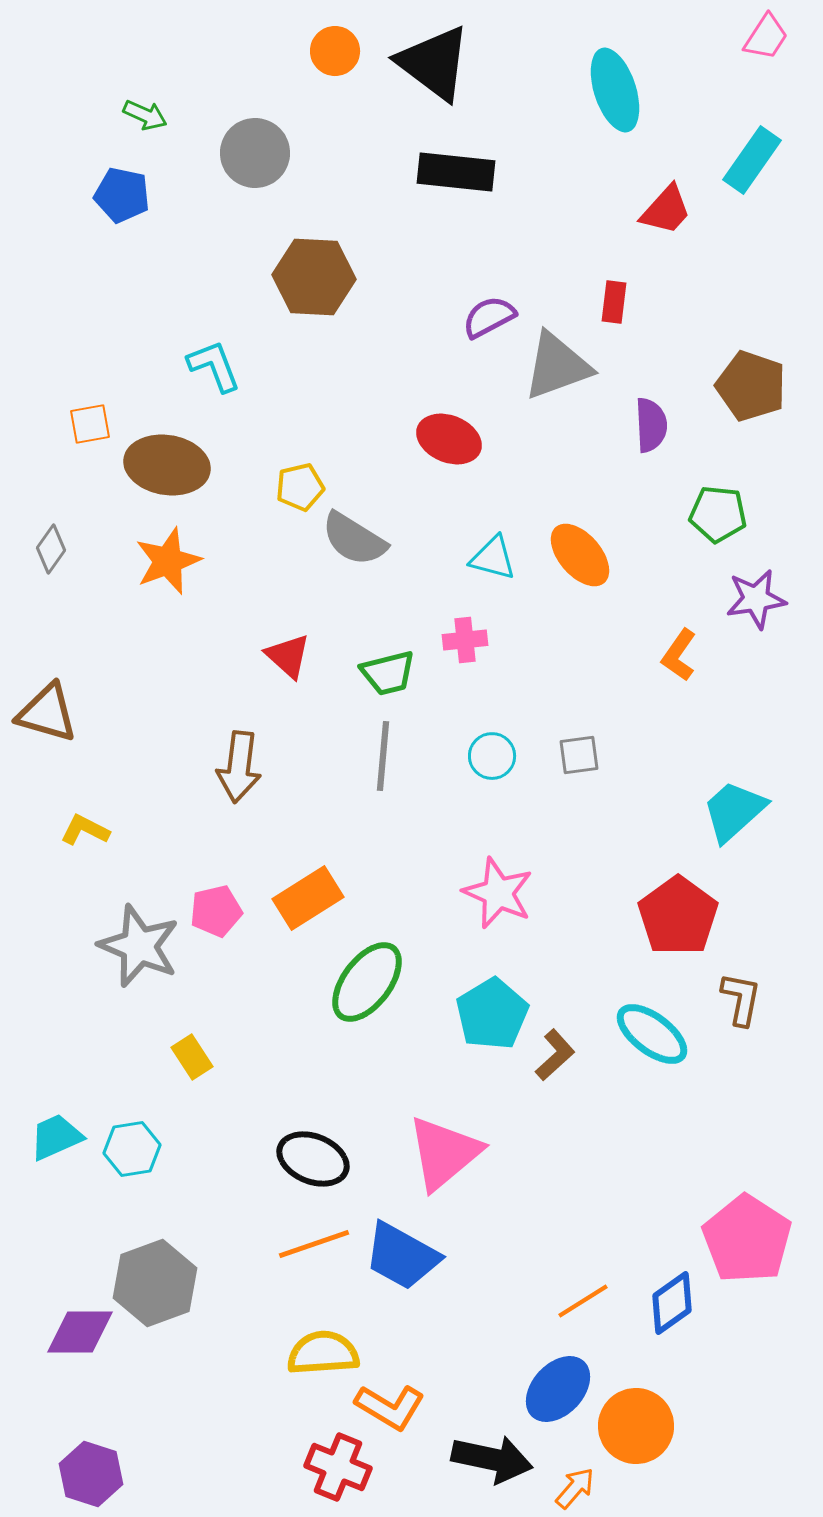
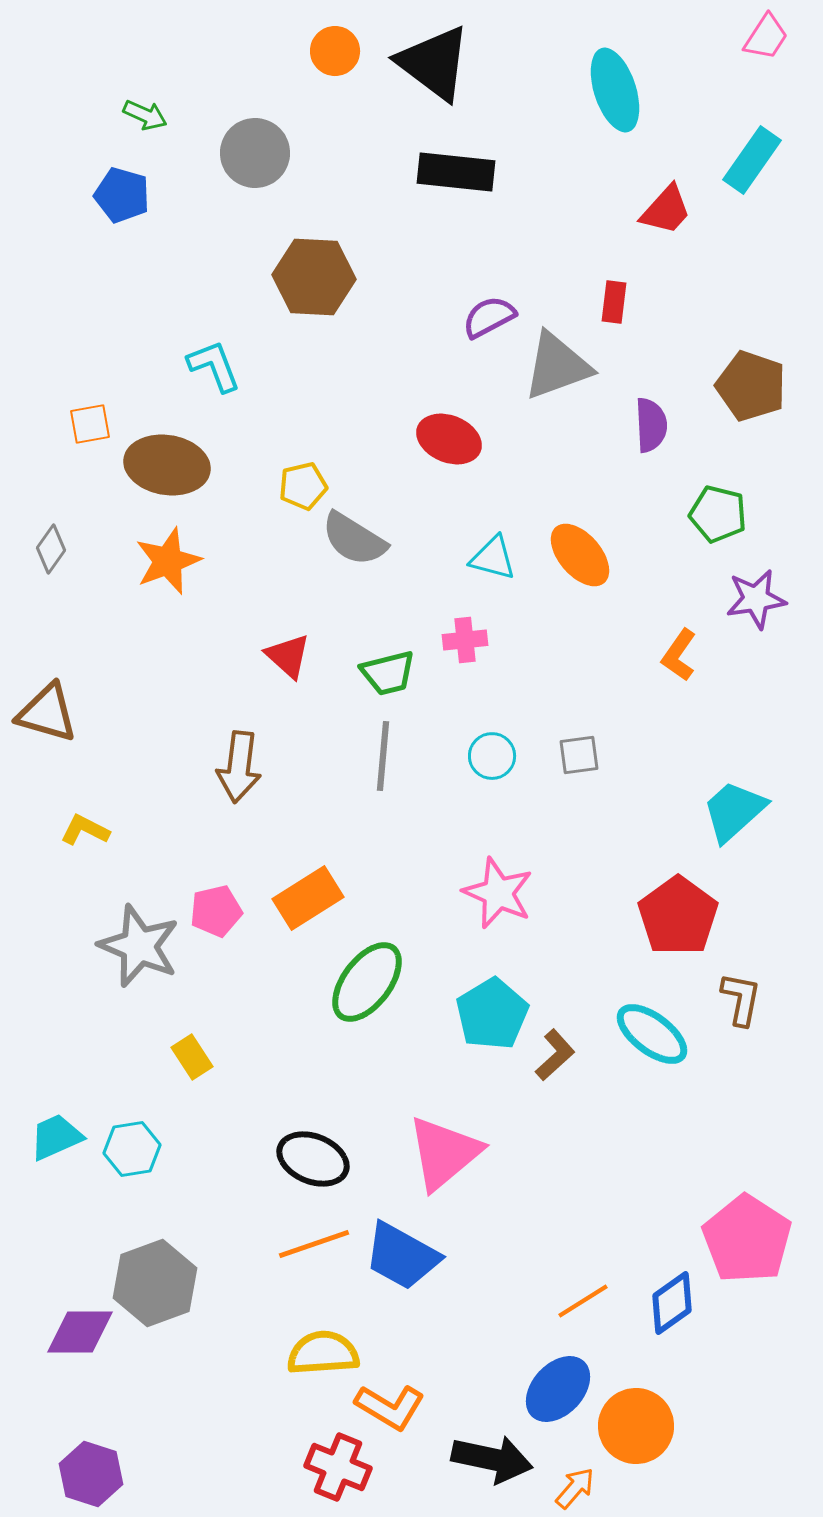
blue pentagon at (122, 195): rotated 4 degrees clockwise
yellow pentagon at (300, 487): moved 3 px right, 1 px up
green pentagon at (718, 514): rotated 8 degrees clockwise
